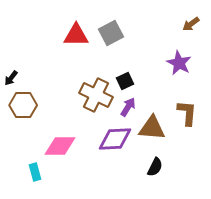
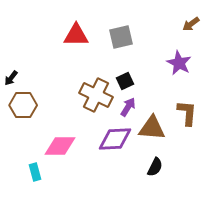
gray square: moved 10 px right, 4 px down; rotated 15 degrees clockwise
